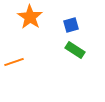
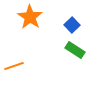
blue square: moved 1 px right; rotated 28 degrees counterclockwise
orange line: moved 4 px down
